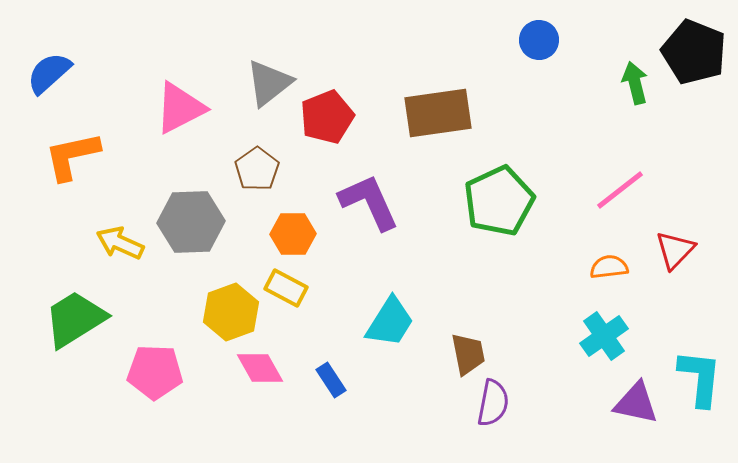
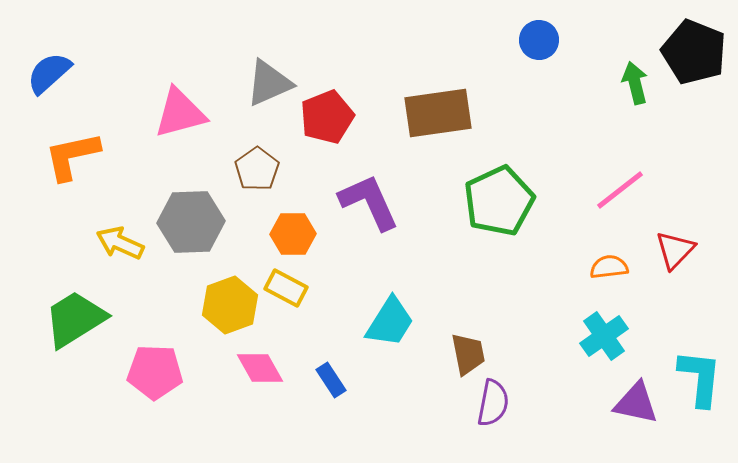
gray triangle: rotated 14 degrees clockwise
pink triangle: moved 5 px down; rotated 12 degrees clockwise
yellow hexagon: moved 1 px left, 7 px up
